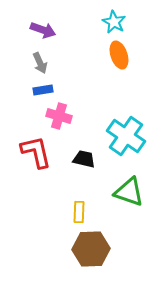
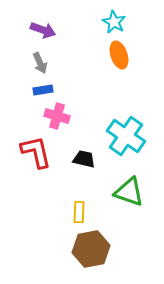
pink cross: moved 2 px left
brown hexagon: rotated 9 degrees counterclockwise
